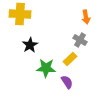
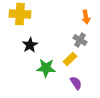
purple semicircle: moved 9 px right, 1 px down
